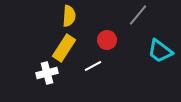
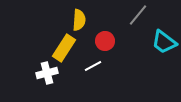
yellow semicircle: moved 10 px right, 4 px down
red circle: moved 2 px left, 1 px down
cyan trapezoid: moved 4 px right, 9 px up
